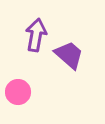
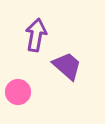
purple trapezoid: moved 2 px left, 11 px down
